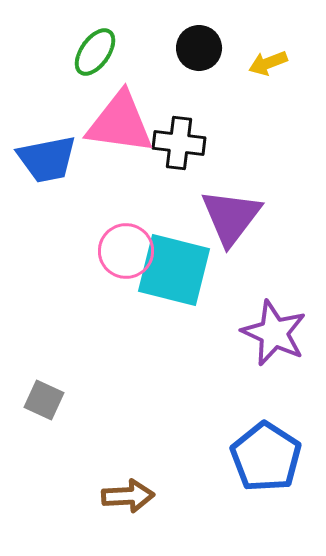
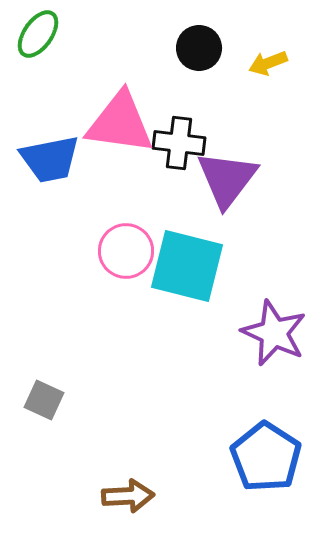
green ellipse: moved 57 px left, 18 px up
blue trapezoid: moved 3 px right
purple triangle: moved 4 px left, 38 px up
cyan square: moved 13 px right, 4 px up
